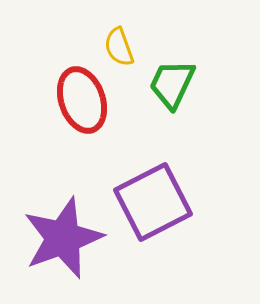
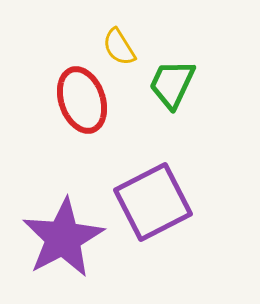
yellow semicircle: rotated 12 degrees counterclockwise
purple star: rotated 8 degrees counterclockwise
